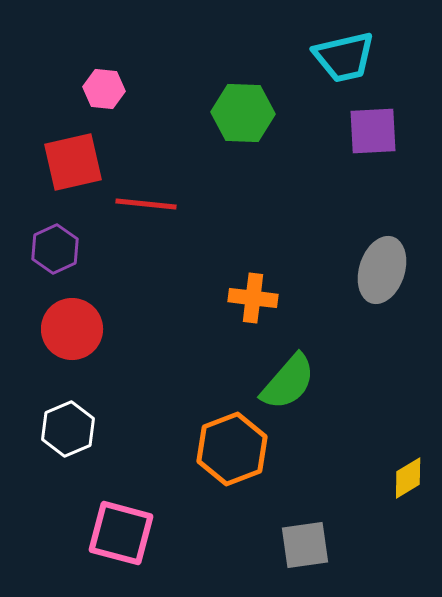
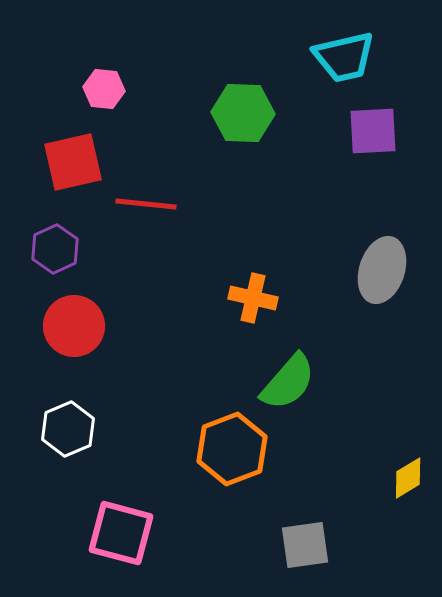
orange cross: rotated 6 degrees clockwise
red circle: moved 2 px right, 3 px up
